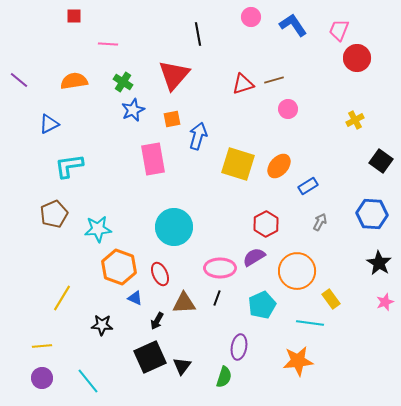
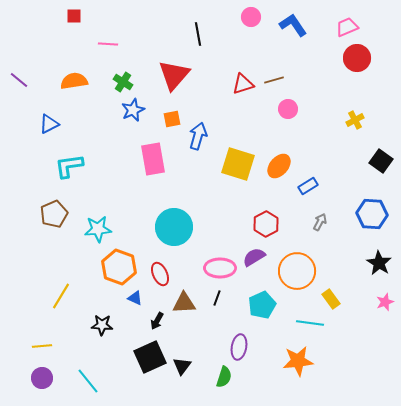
pink trapezoid at (339, 30): moved 8 px right, 3 px up; rotated 45 degrees clockwise
yellow line at (62, 298): moved 1 px left, 2 px up
